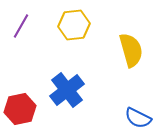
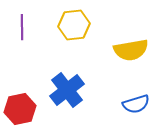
purple line: moved 1 px right, 1 px down; rotated 30 degrees counterclockwise
yellow semicircle: rotated 96 degrees clockwise
blue semicircle: moved 2 px left, 14 px up; rotated 44 degrees counterclockwise
